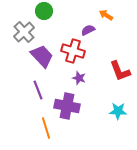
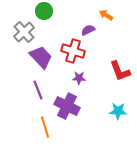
purple trapezoid: moved 1 px left, 1 px down
purple star: rotated 16 degrees counterclockwise
purple cross: rotated 15 degrees clockwise
orange line: moved 1 px left, 1 px up
